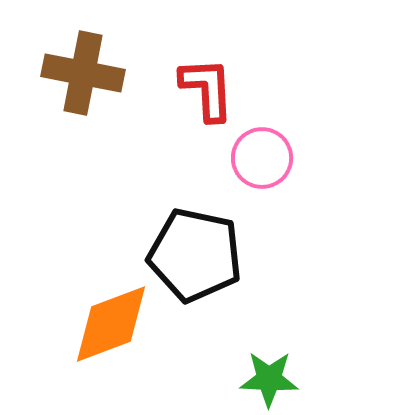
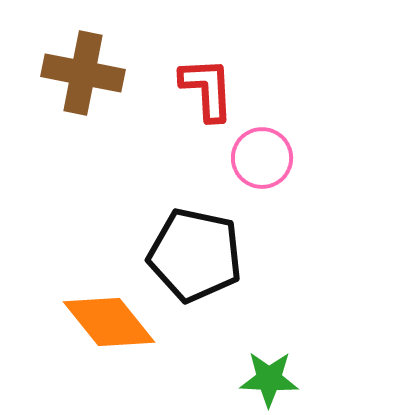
orange diamond: moved 2 px left, 2 px up; rotated 72 degrees clockwise
